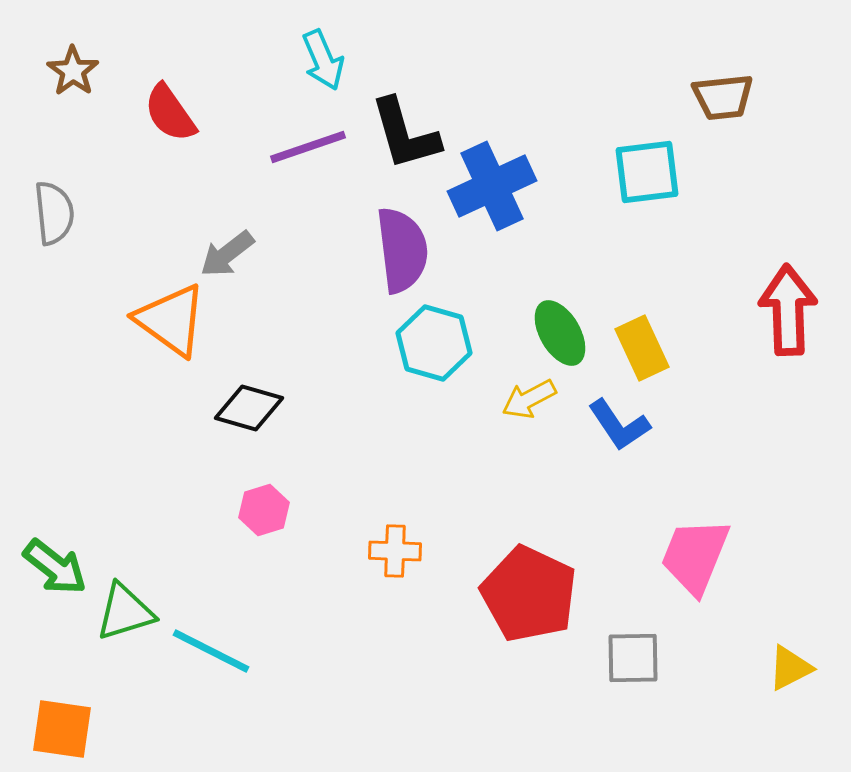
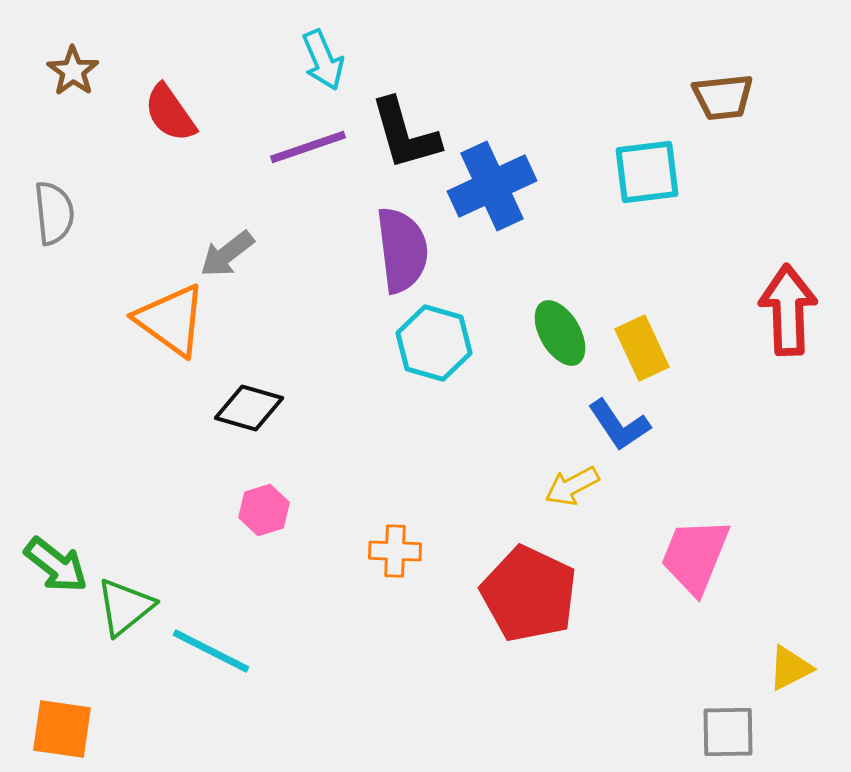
yellow arrow: moved 43 px right, 87 px down
green arrow: moved 1 px right, 2 px up
green triangle: moved 5 px up; rotated 22 degrees counterclockwise
gray square: moved 95 px right, 74 px down
